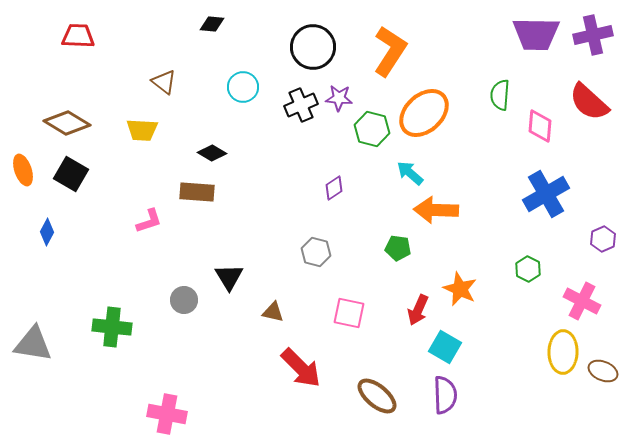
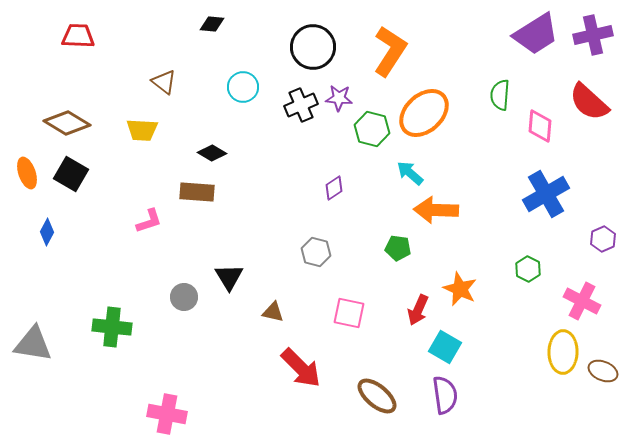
purple trapezoid at (536, 34): rotated 33 degrees counterclockwise
orange ellipse at (23, 170): moved 4 px right, 3 px down
gray circle at (184, 300): moved 3 px up
purple semicircle at (445, 395): rotated 6 degrees counterclockwise
